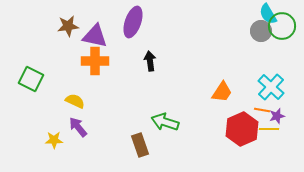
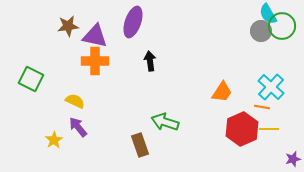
orange line: moved 3 px up
purple star: moved 16 px right, 43 px down
yellow star: rotated 30 degrees counterclockwise
